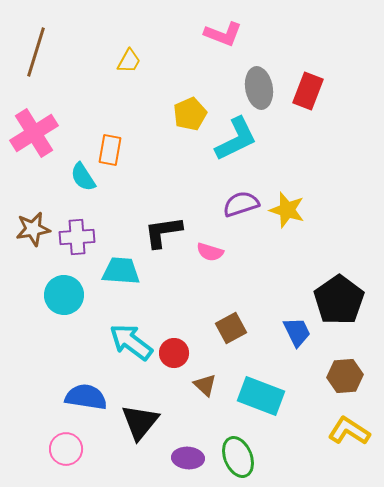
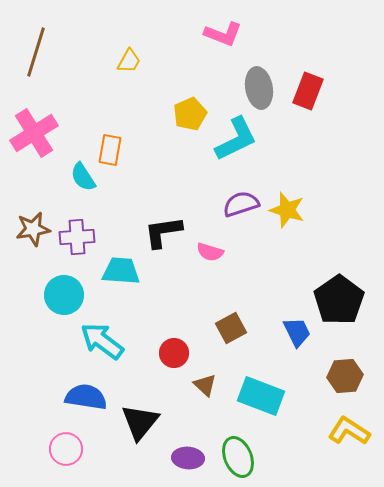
cyan arrow: moved 29 px left, 1 px up
